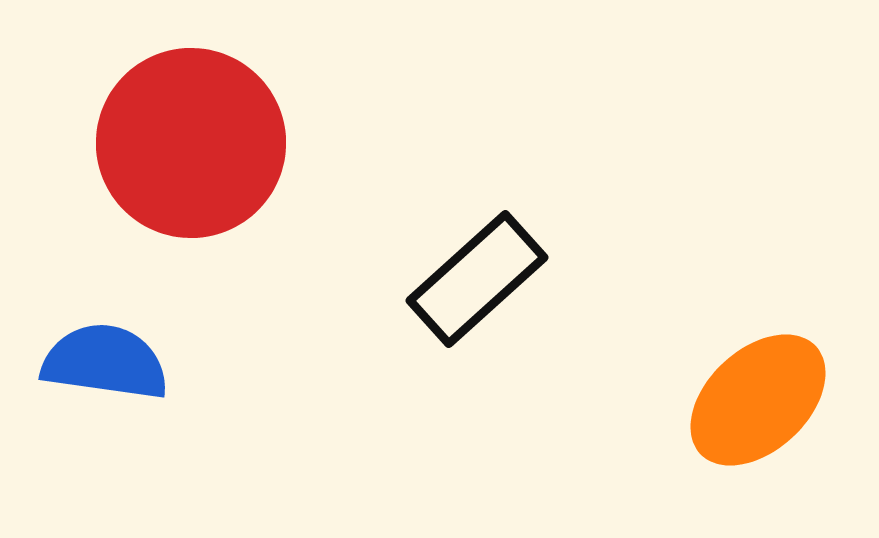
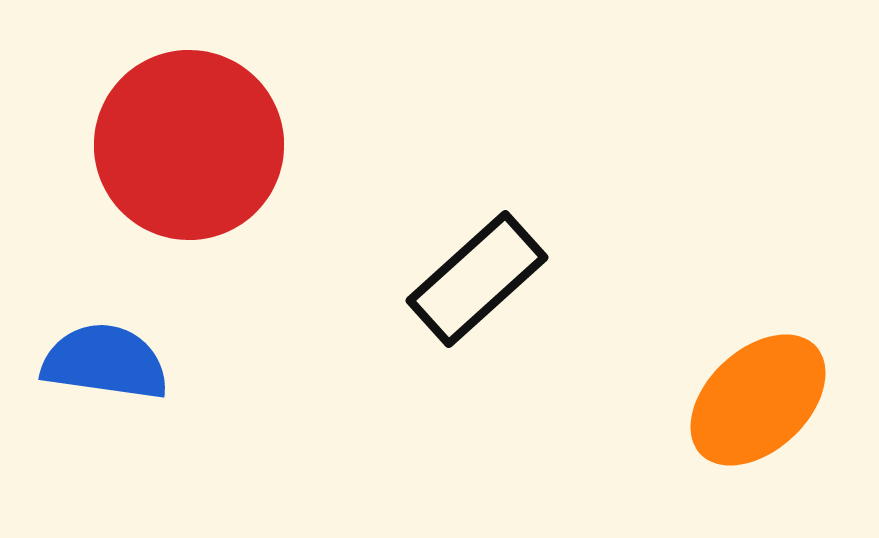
red circle: moved 2 px left, 2 px down
